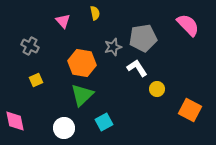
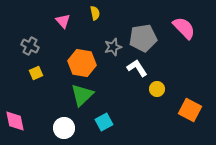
pink semicircle: moved 4 px left, 3 px down
yellow square: moved 7 px up
